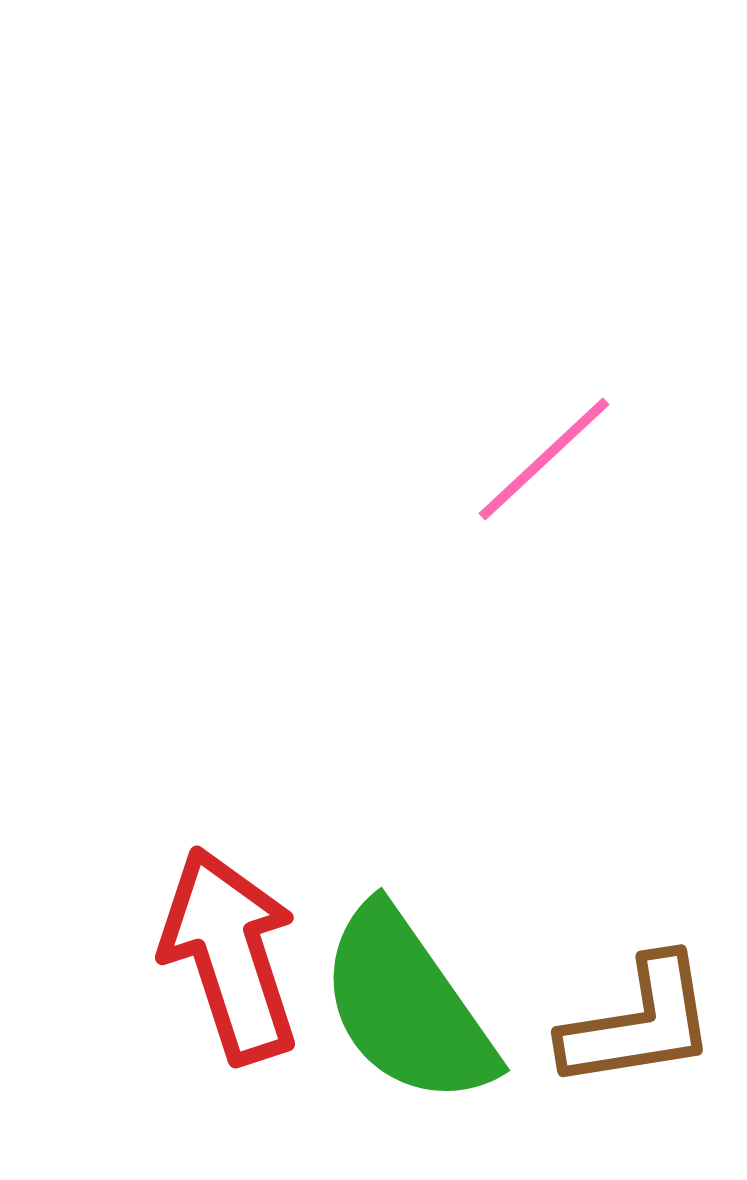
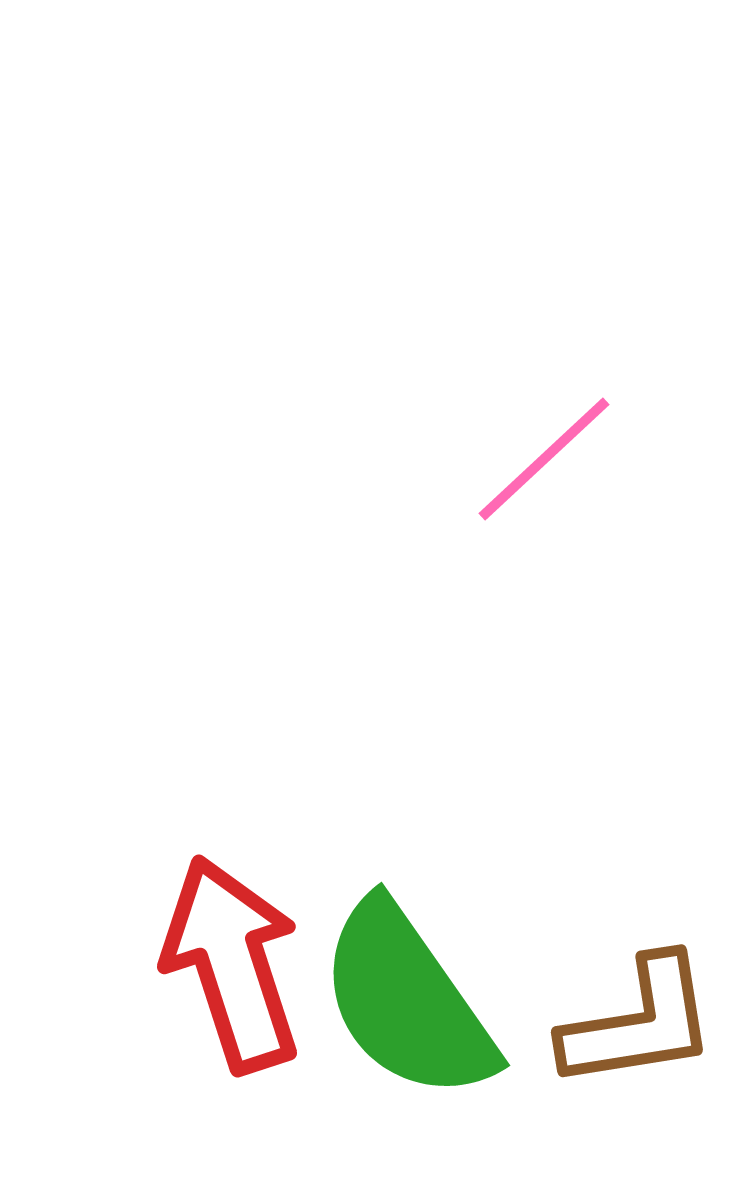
red arrow: moved 2 px right, 9 px down
green semicircle: moved 5 px up
